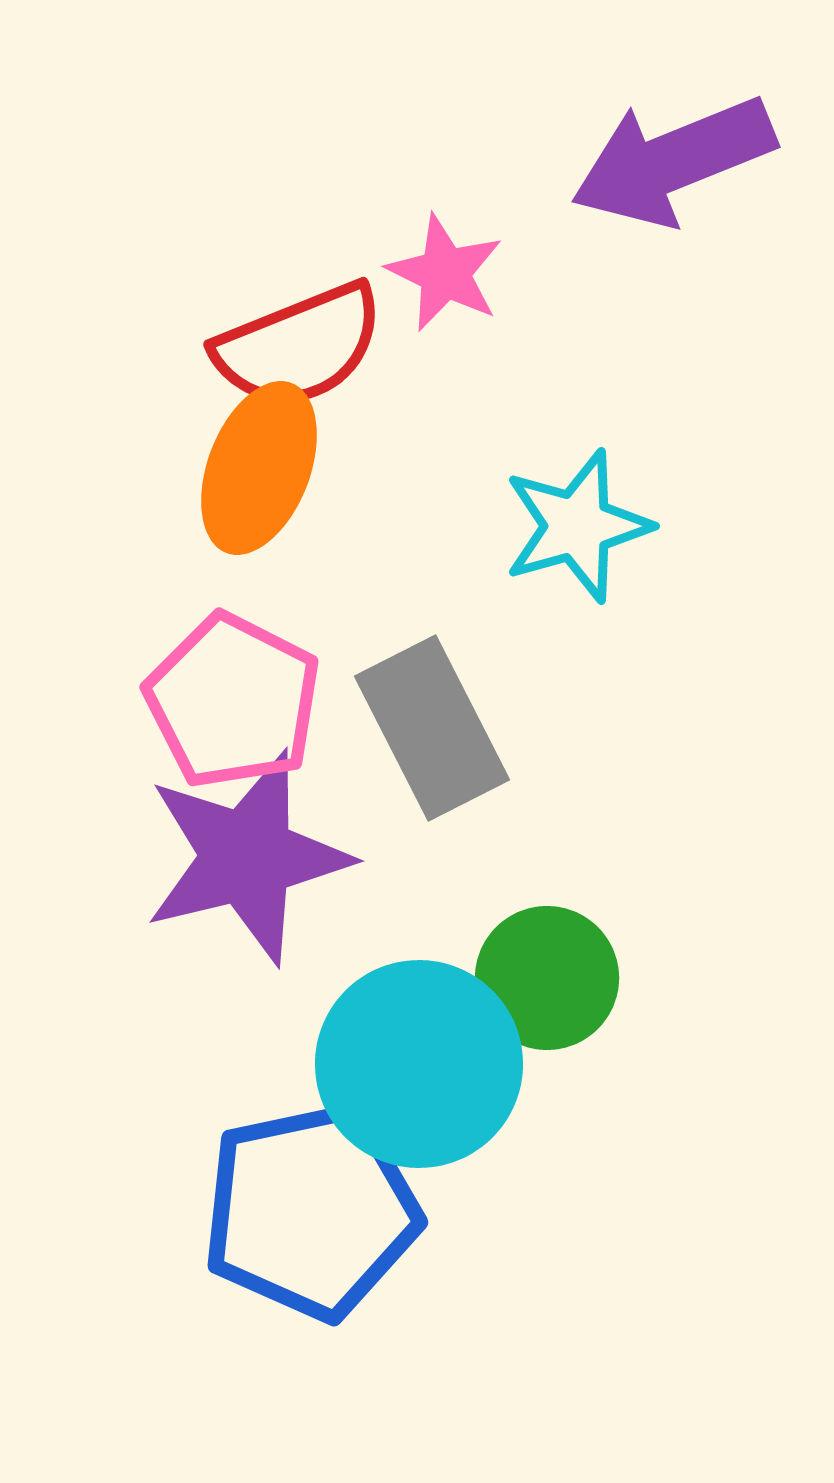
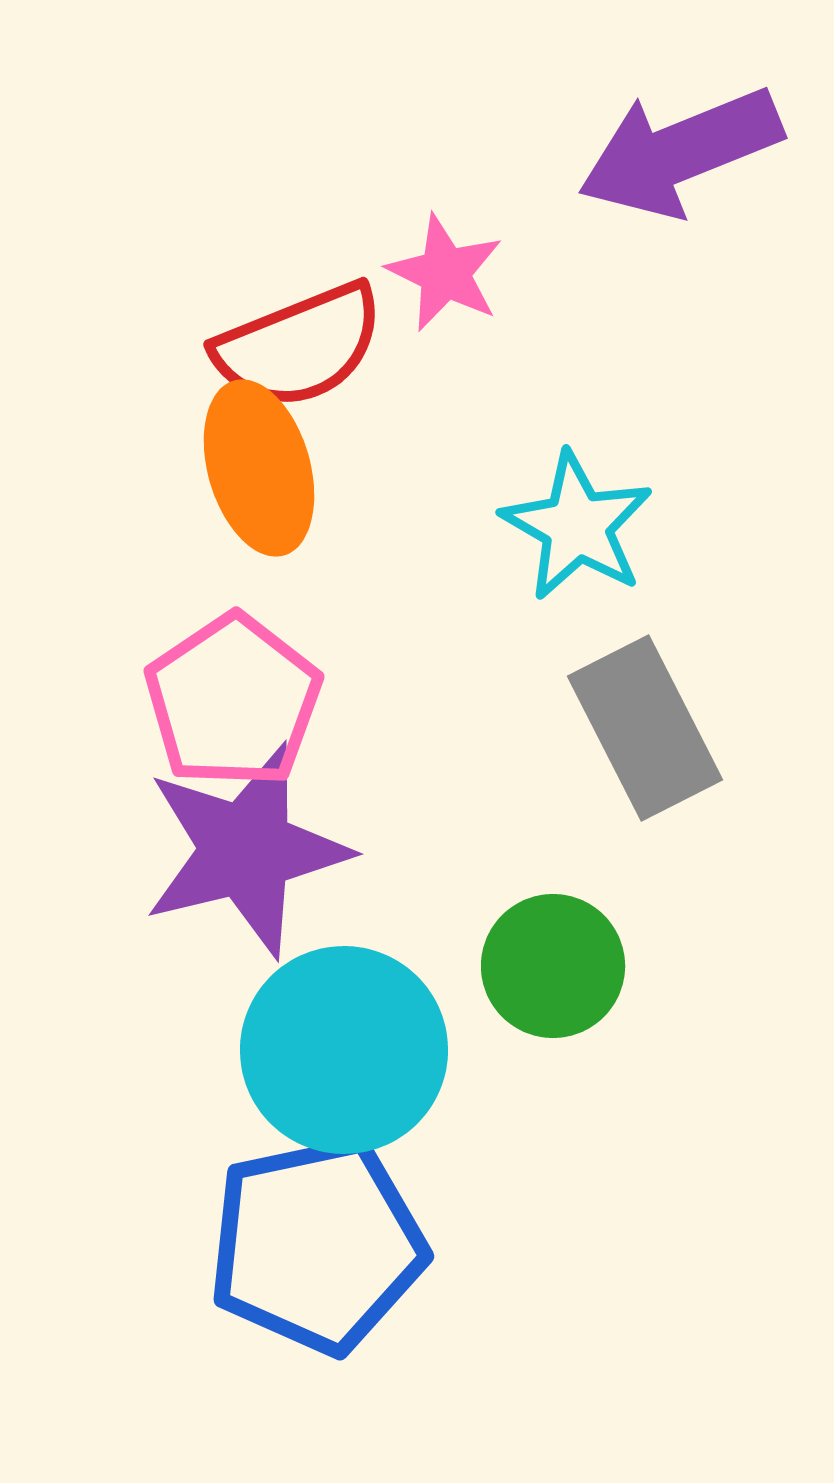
purple arrow: moved 7 px right, 9 px up
orange ellipse: rotated 37 degrees counterclockwise
cyan star: rotated 26 degrees counterclockwise
pink pentagon: rotated 11 degrees clockwise
gray rectangle: moved 213 px right
purple star: moved 1 px left, 7 px up
green circle: moved 6 px right, 12 px up
cyan circle: moved 75 px left, 14 px up
blue pentagon: moved 6 px right, 34 px down
